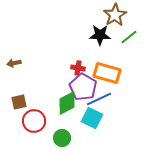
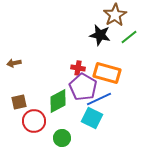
black star: rotated 10 degrees clockwise
green diamond: moved 9 px left, 2 px up
